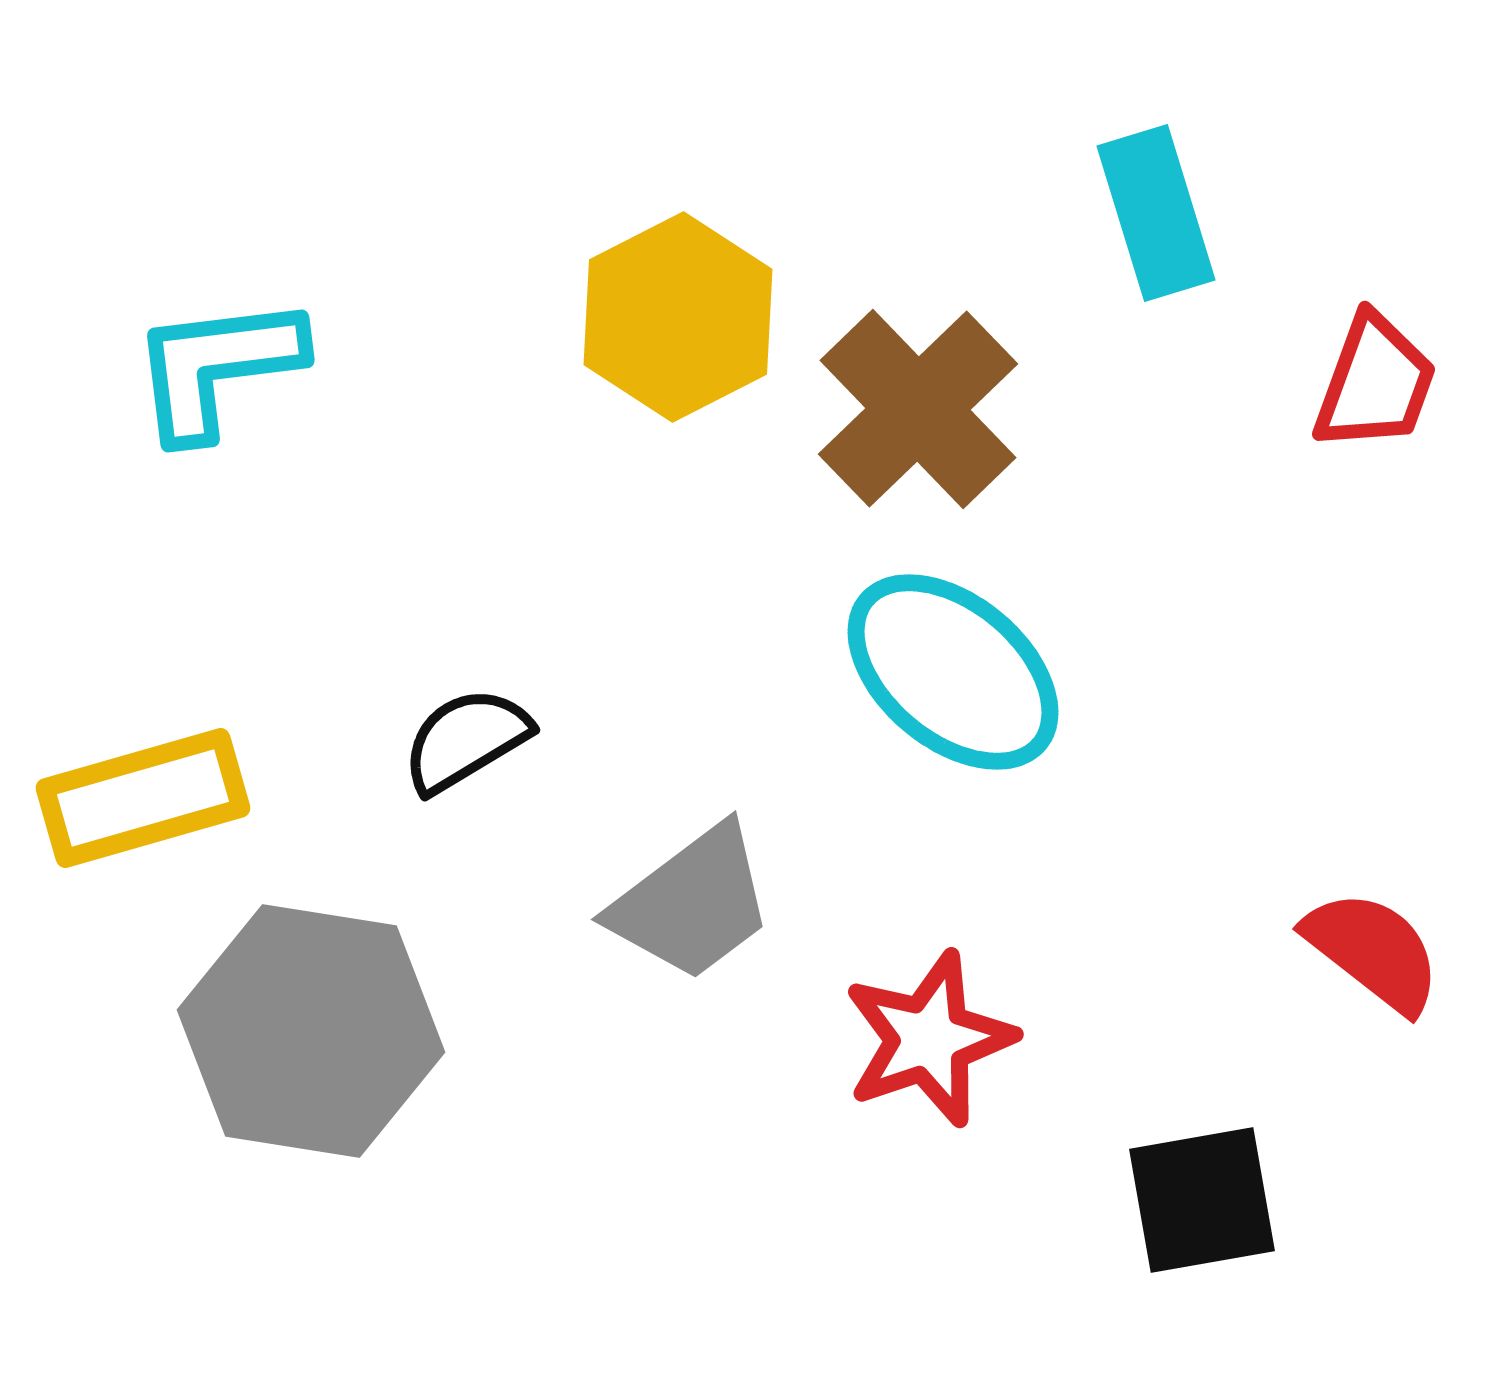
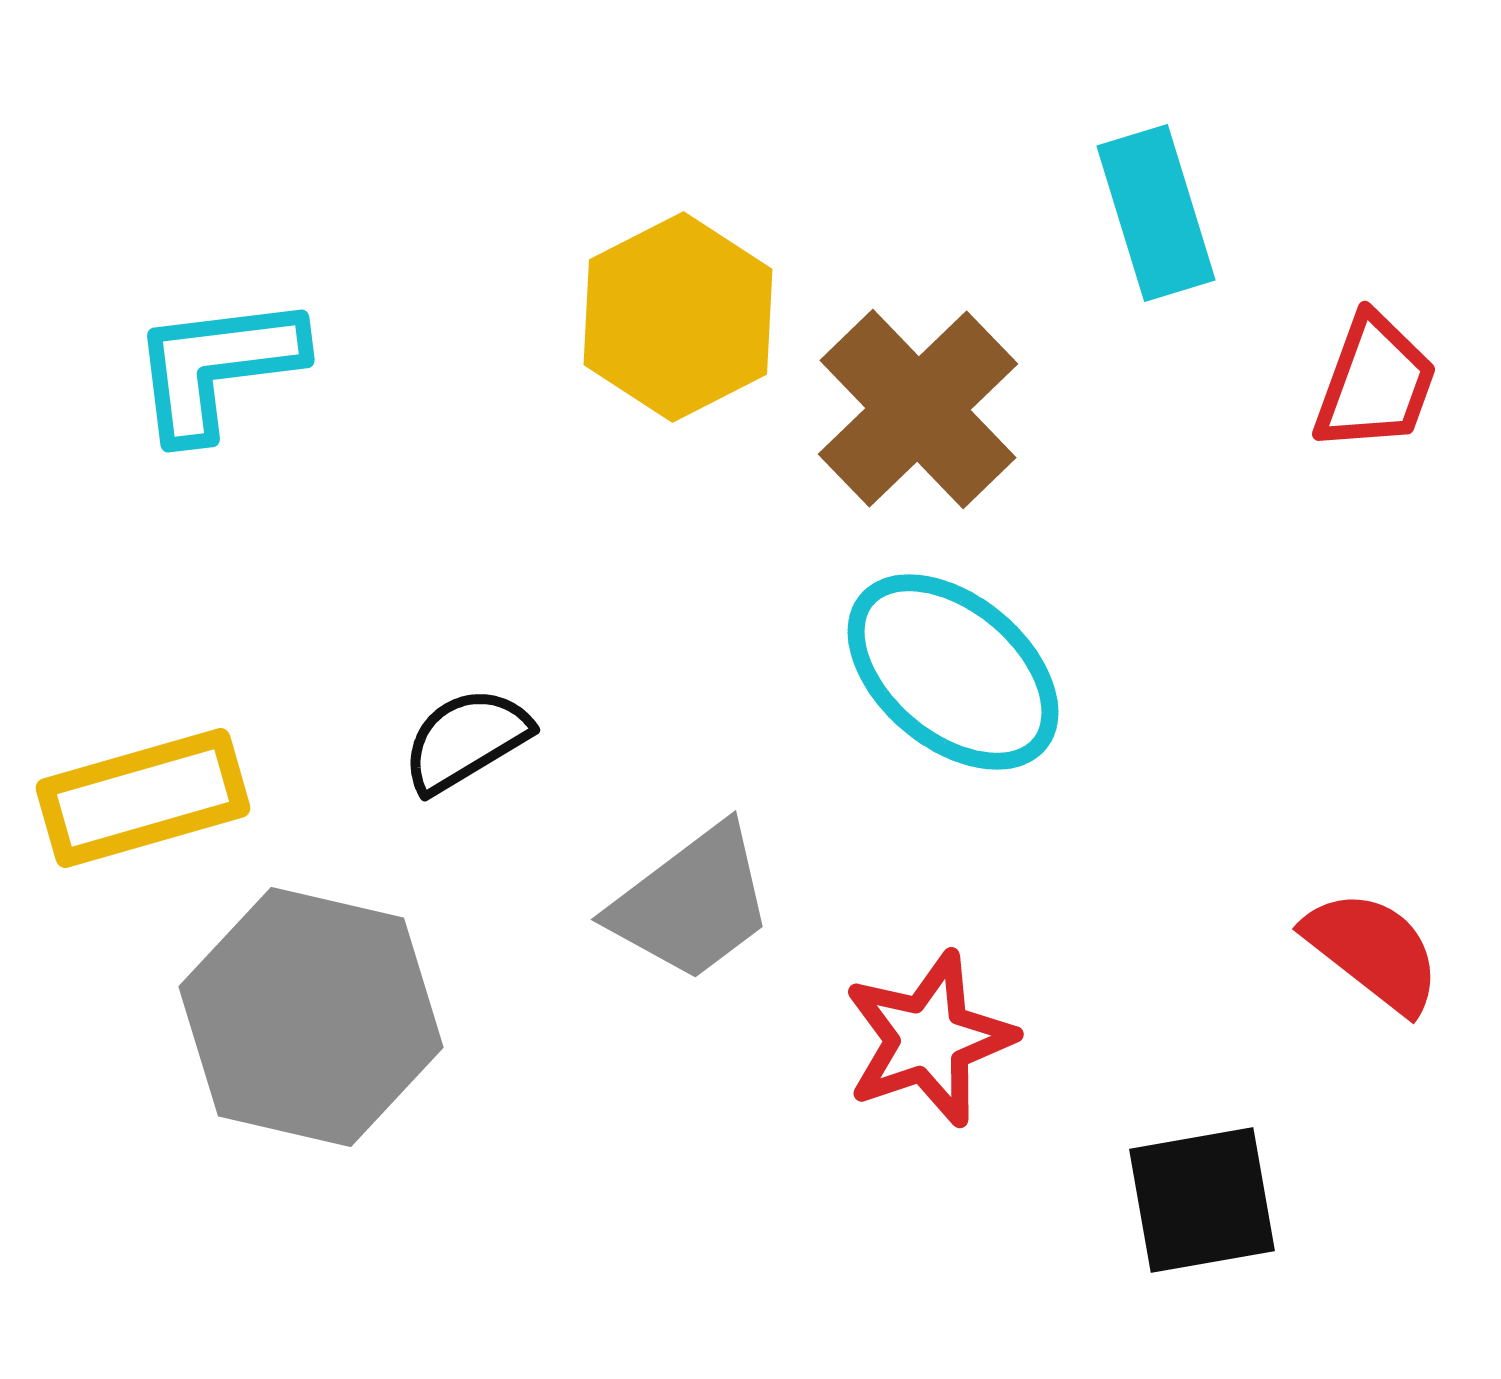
gray hexagon: moved 14 px up; rotated 4 degrees clockwise
